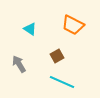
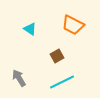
gray arrow: moved 14 px down
cyan line: rotated 50 degrees counterclockwise
